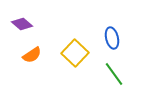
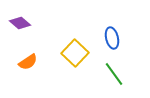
purple diamond: moved 2 px left, 1 px up
orange semicircle: moved 4 px left, 7 px down
